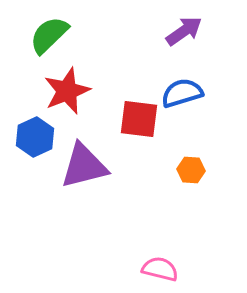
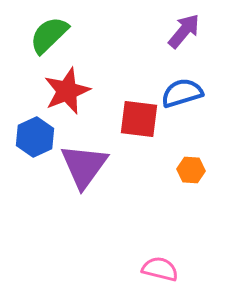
purple arrow: rotated 15 degrees counterclockwise
purple triangle: rotated 40 degrees counterclockwise
